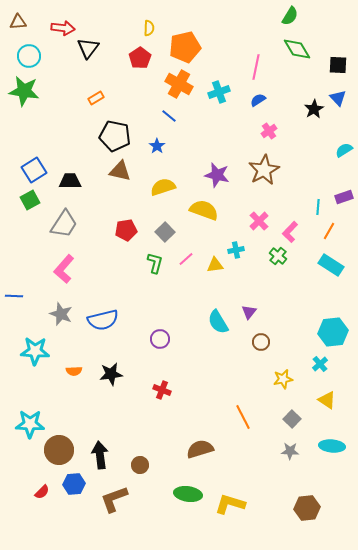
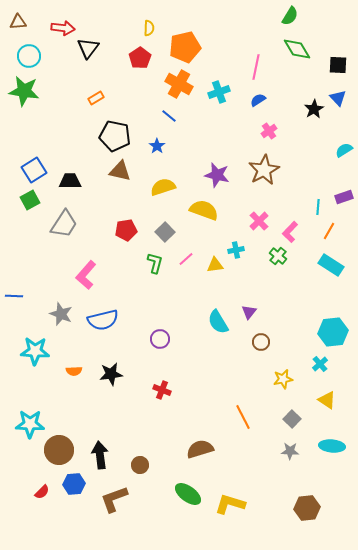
pink L-shape at (64, 269): moved 22 px right, 6 px down
green ellipse at (188, 494): rotated 28 degrees clockwise
